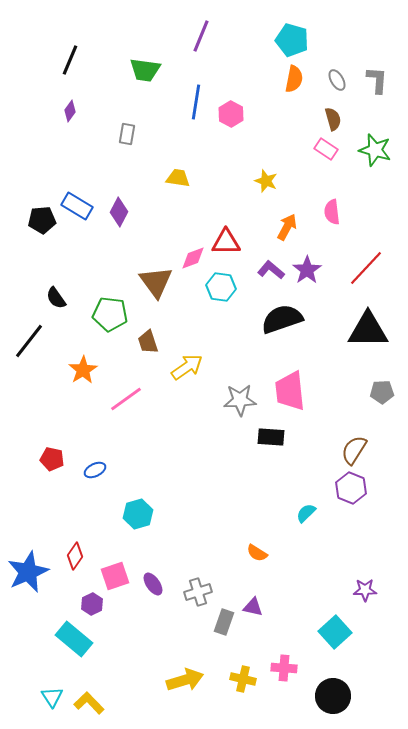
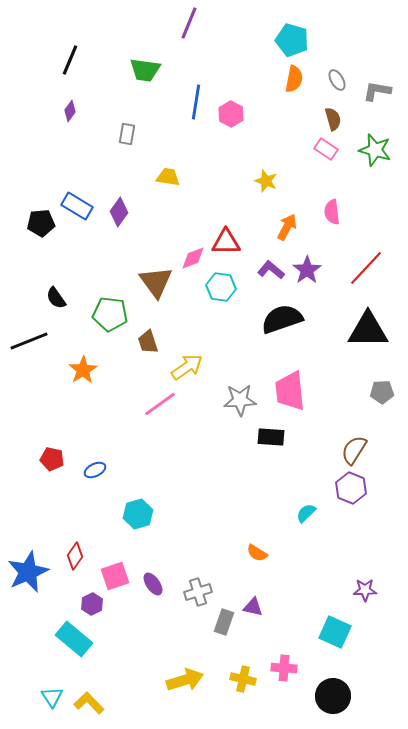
purple line at (201, 36): moved 12 px left, 13 px up
gray L-shape at (377, 80): moved 11 px down; rotated 84 degrees counterclockwise
yellow trapezoid at (178, 178): moved 10 px left, 1 px up
purple diamond at (119, 212): rotated 8 degrees clockwise
black pentagon at (42, 220): moved 1 px left, 3 px down
black line at (29, 341): rotated 30 degrees clockwise
pink line at (126, 399): moved 34 px right, 5 px down
cyan square at (335, 632): rotated 24 degrees counterclockwise
